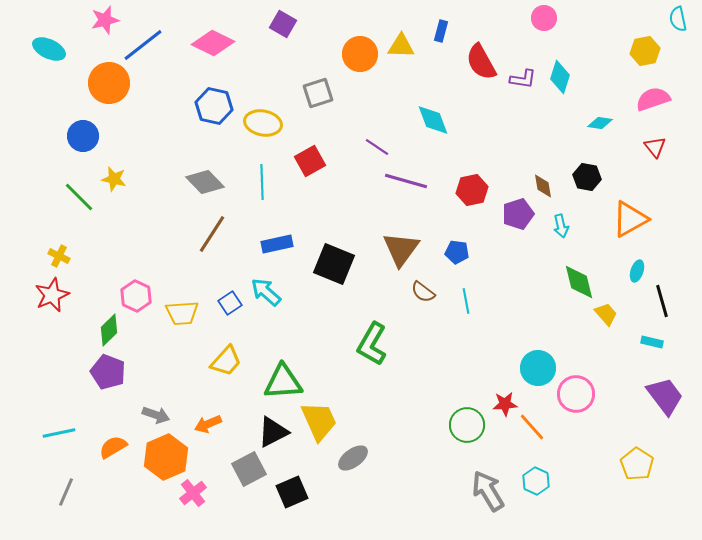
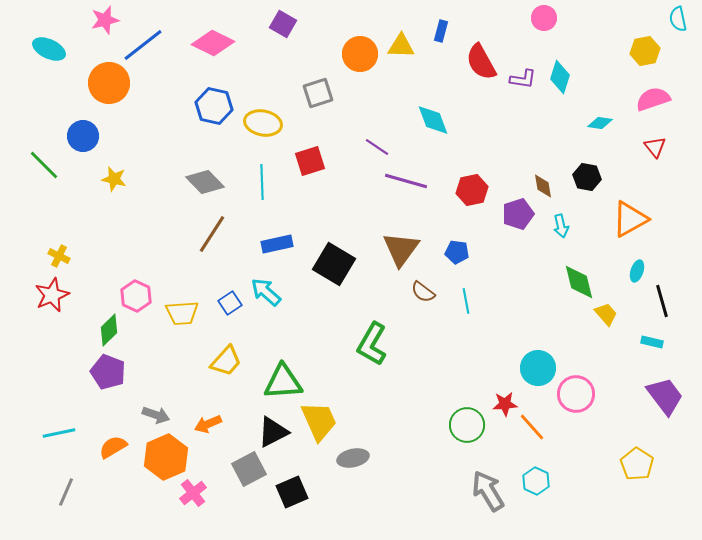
red square at (310, 161): rotated 12 degrees clockwise
green line at (79, 197): moved 35 px left, 32 px up
black square at (334, 264): rotated 9 degrees clockwise
gray ellipse at (353, 458): rotated 24 degrees clockwise
